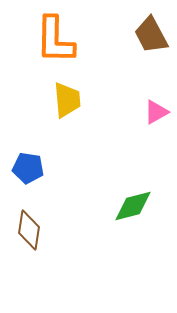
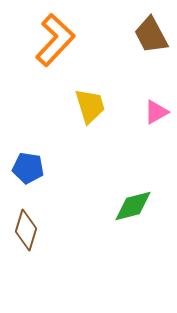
orange L-shape: rotated 138 degrees counterclockwise
yellow trapezoid: moved 23 px right, 6 px down; rotated 12 degrees counterclockwise
brown diamond: moved 3 px left; rotated 9 degrees clockwise
